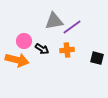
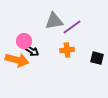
black arrow: moved 10 px left, 2 px down
